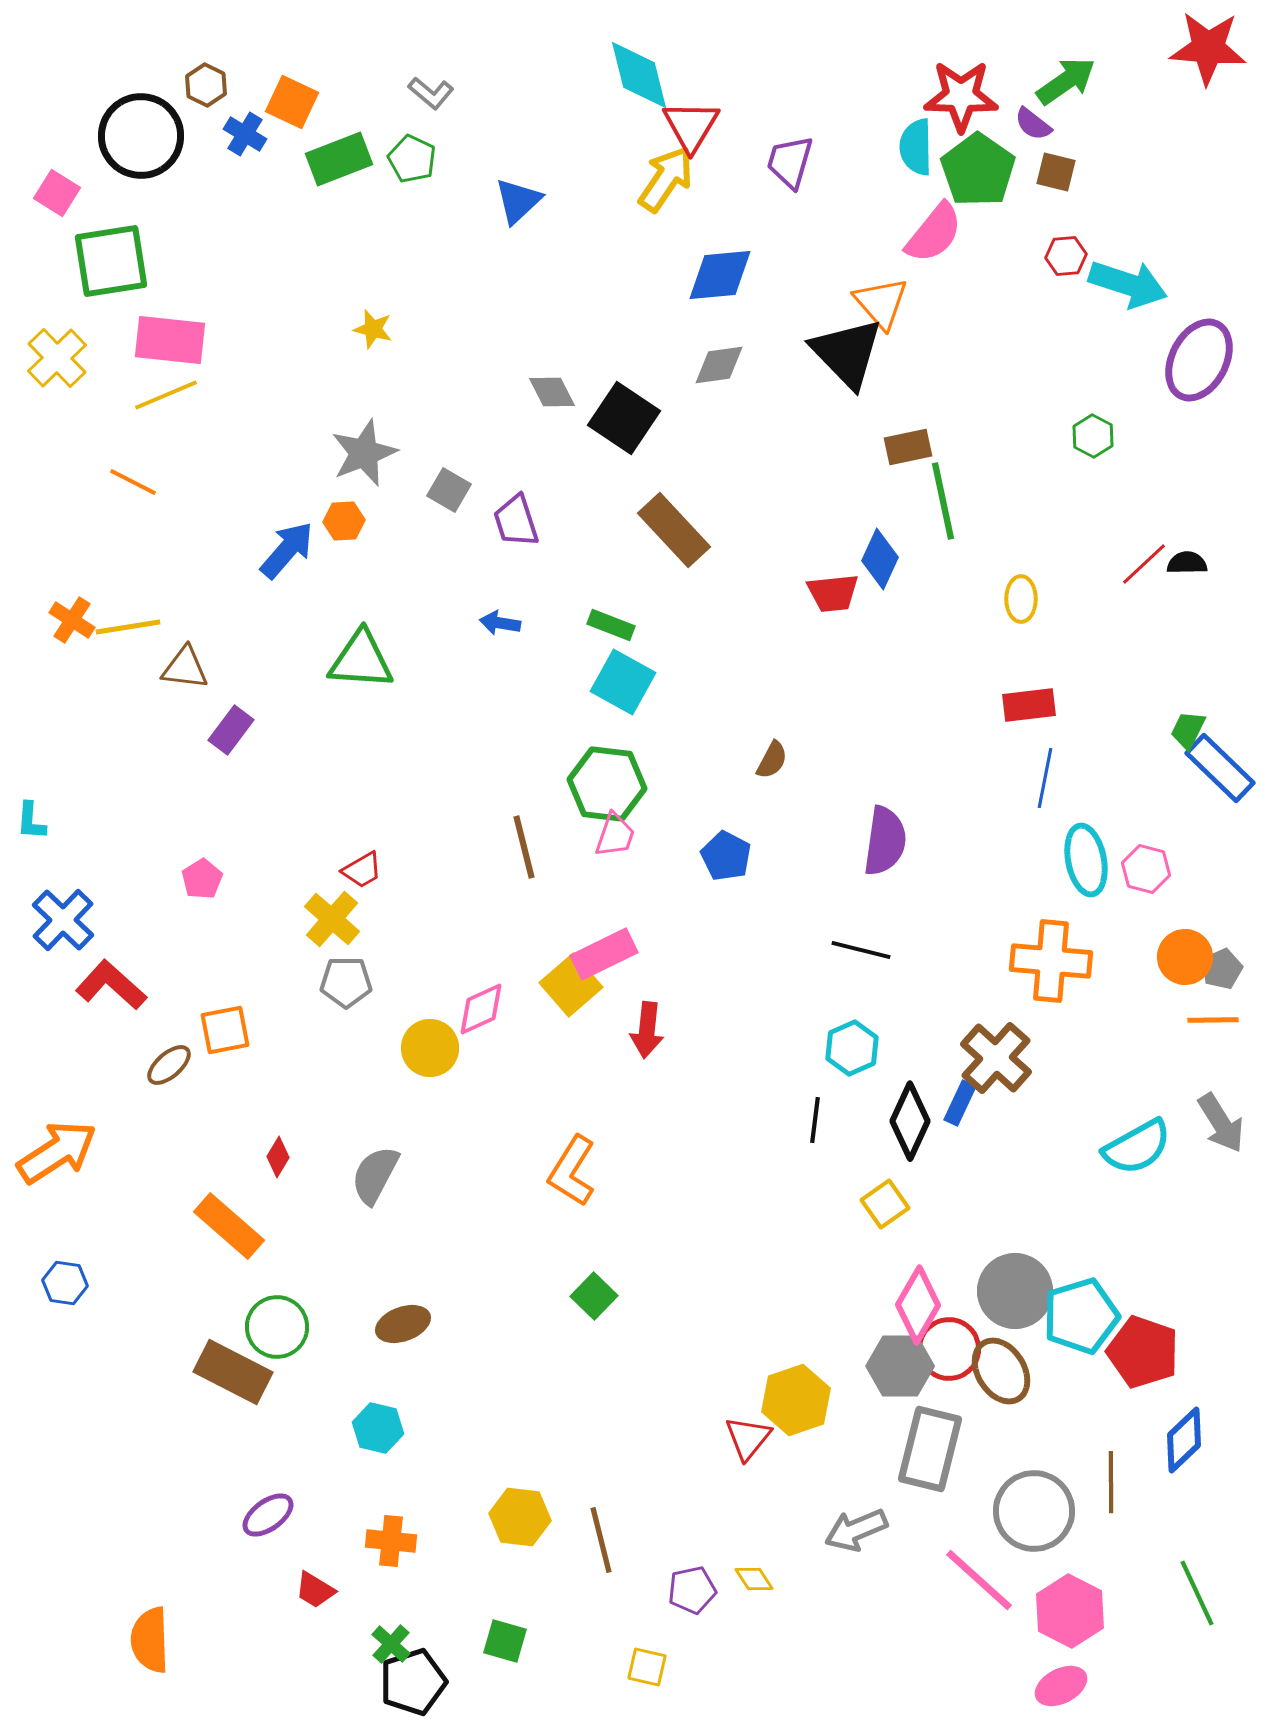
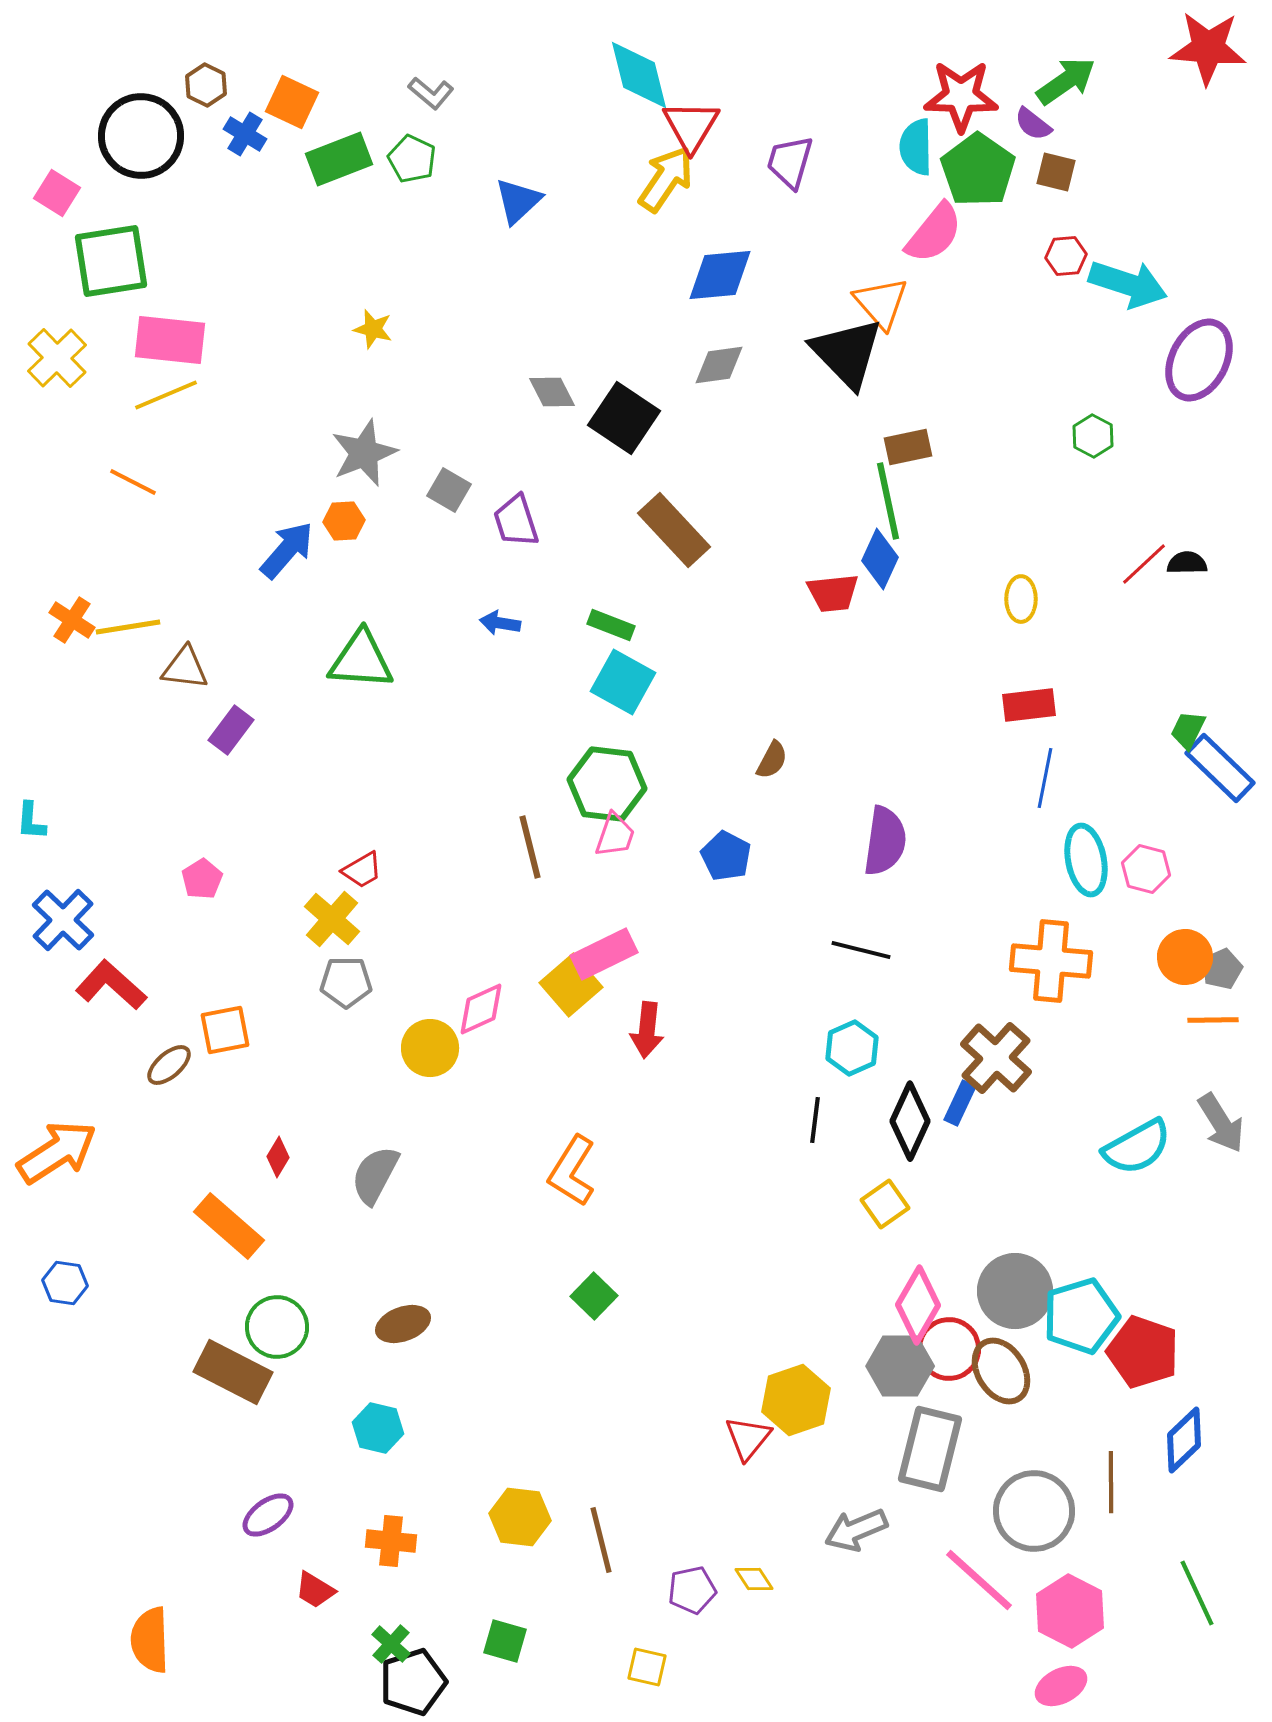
green line at (943, 501): moved 55 px left
brown line at (524, 847): moved 6 px right
